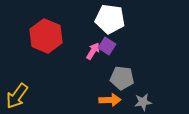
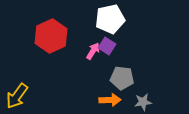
white pentagon: rotated 20 degrees counterclockwise
red hexagon: moved 5 px right; rotated 12 degrees clockwise
